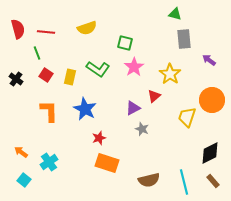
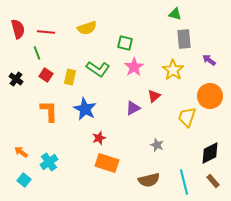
yellow star: moved 3 px right, 4 px up
orange circle: moved 2 px left, 4 px up
gray star: moved 15 px right, 16 px down
